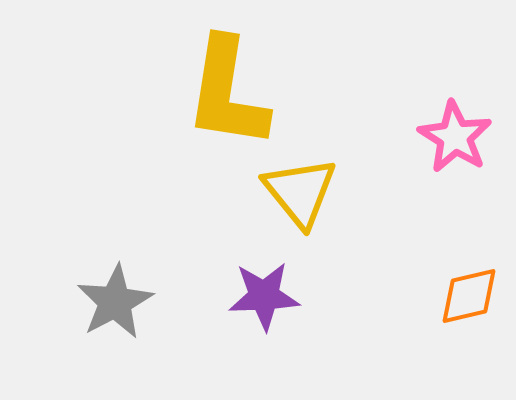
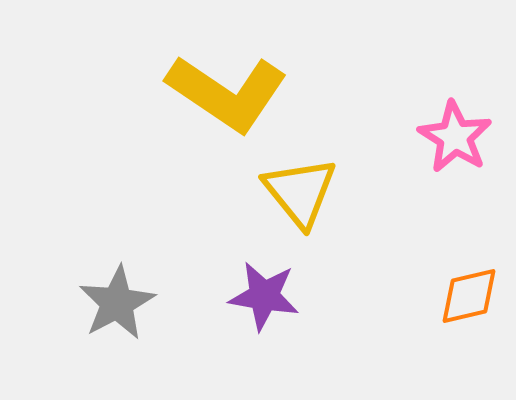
yellow L-shape: rotated 65 degrees counterclockwise
purple star: rotated 12 degrees clockwise
gray star: moved 2 px right, 1 px down
